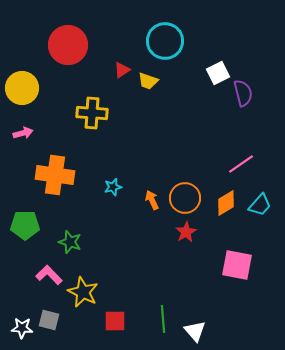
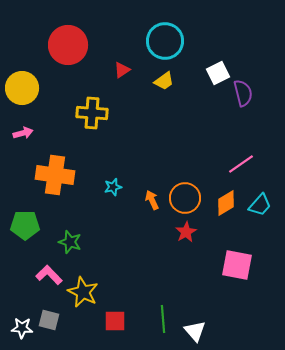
yellow trapezoid: moved 16 px right; rotated 55 degrees counterclockwise
